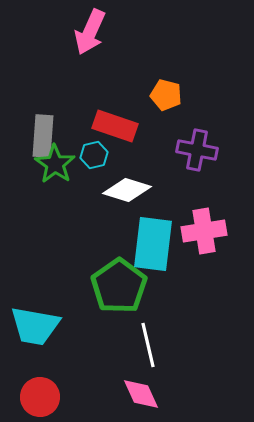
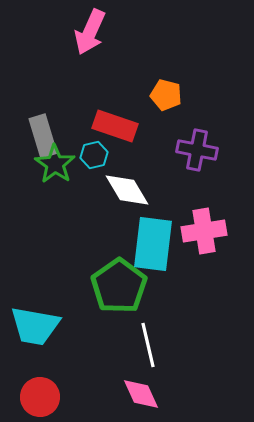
gray rectangle: rotated 21 degrees counterclockwise
white diamond: rotated 42 degrees clockwise
